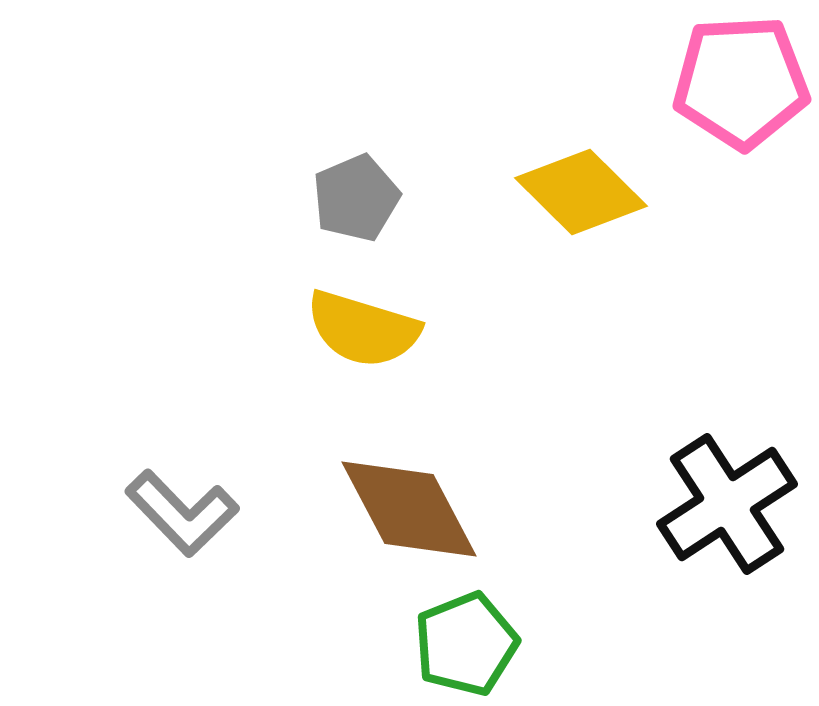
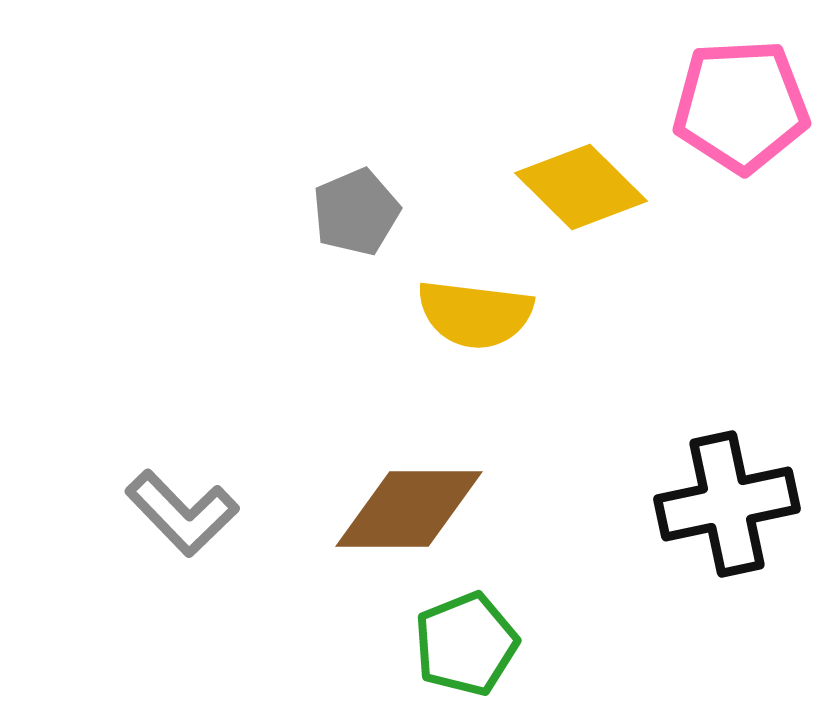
pink pentagon: moved 24 px down
yellow diamond: moved 5 px up
gray pentagon: moved 14 px down
yellow semicircle: moved 112 px right, 15 px up; rotated 10 degrees counterclockwise
black cross: rotated 21 degrees clockwise
brown diamond: rotated 62 degrees counterclockwise
